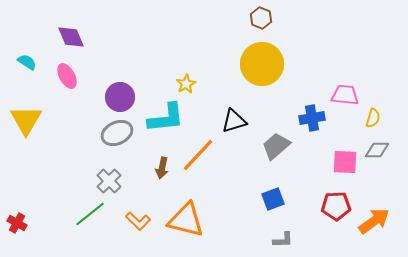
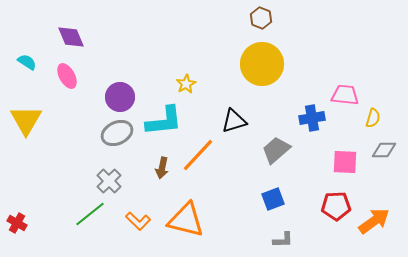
cyan L-shape: moved 2 px left, 3 px down
gray trapezoid: moved 4 px down
gray diamond: moved 7 px right
